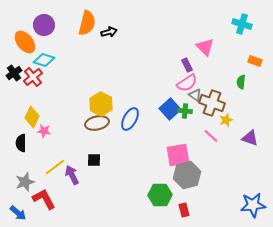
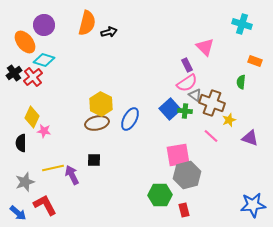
yellow star: moved 3 px right
yellow line: moved 2 px left, 1 px down; rotated 25 degrees clockwise
red L-shape: moved 1 px right, 6 px down
